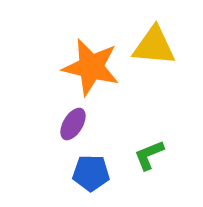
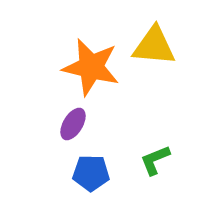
green L-shape: moved 6 px right, 5 px down
